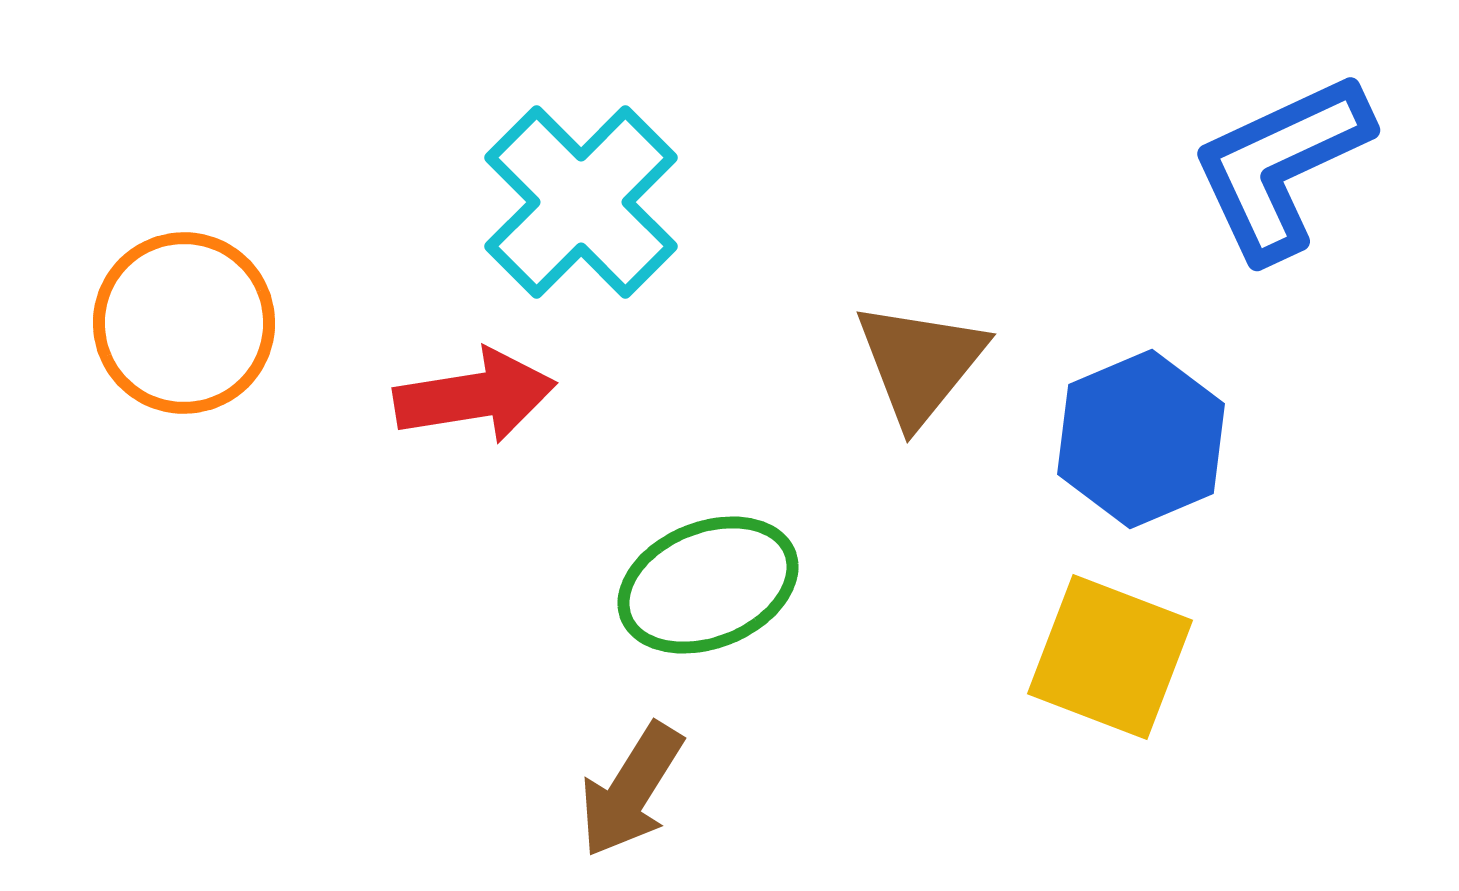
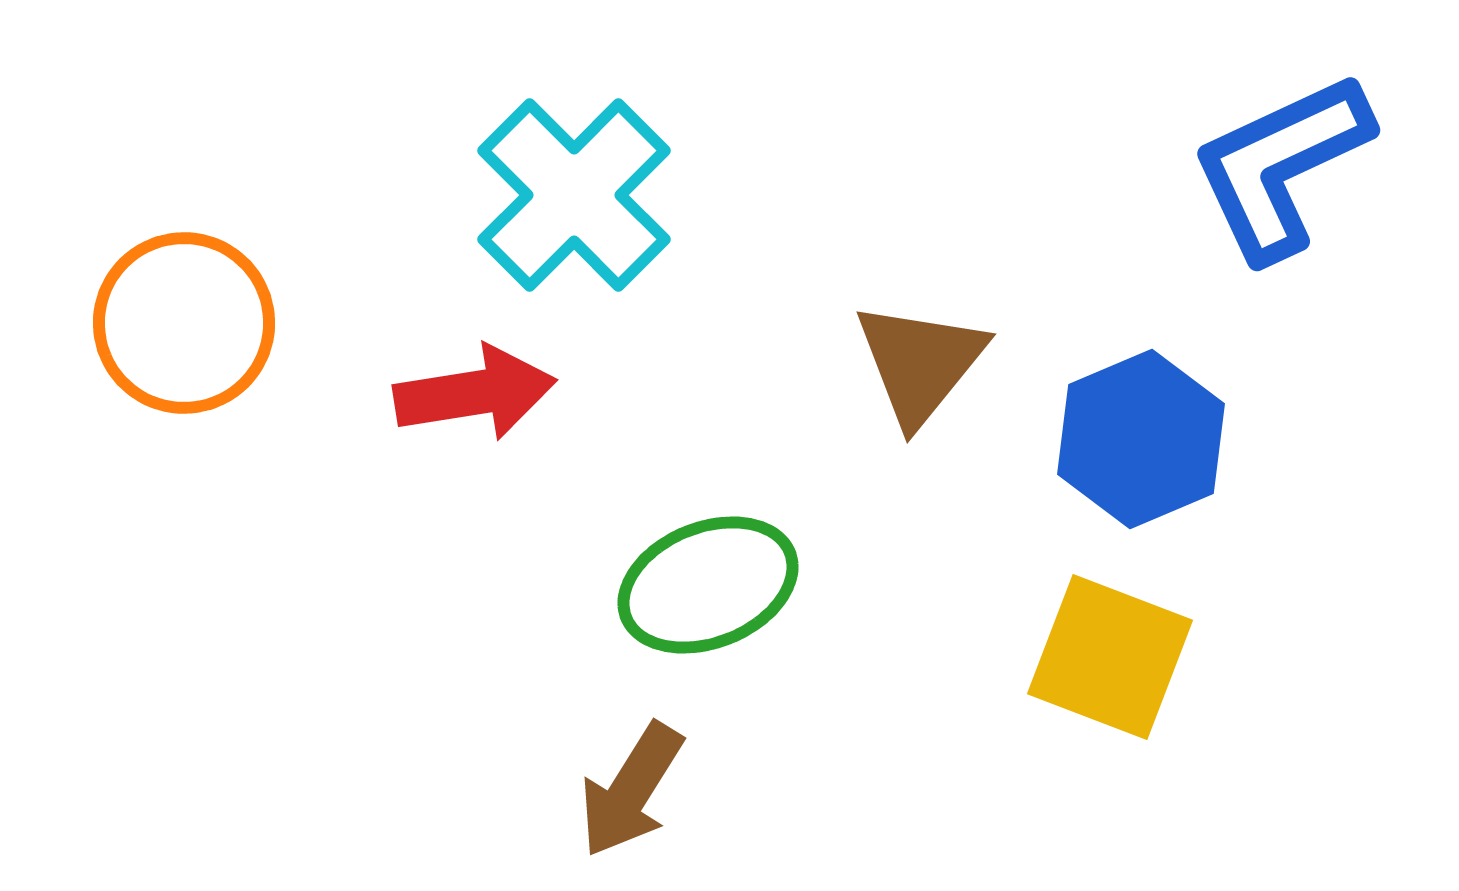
cyan cross: moved 7 px left, 7 px up
red arrow: moved 3 px up
